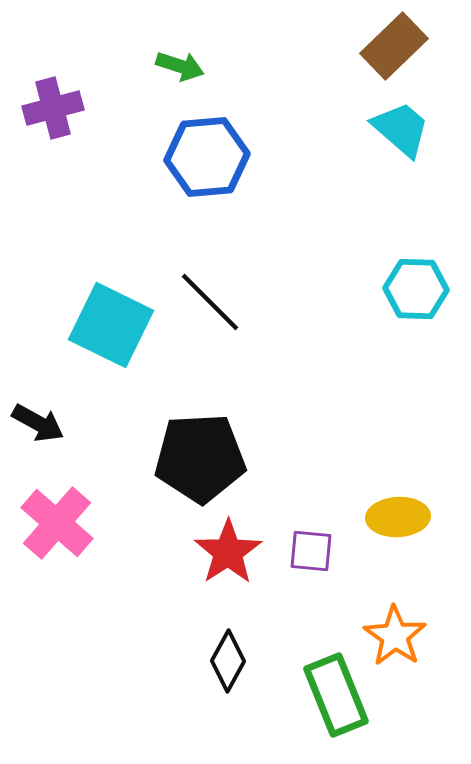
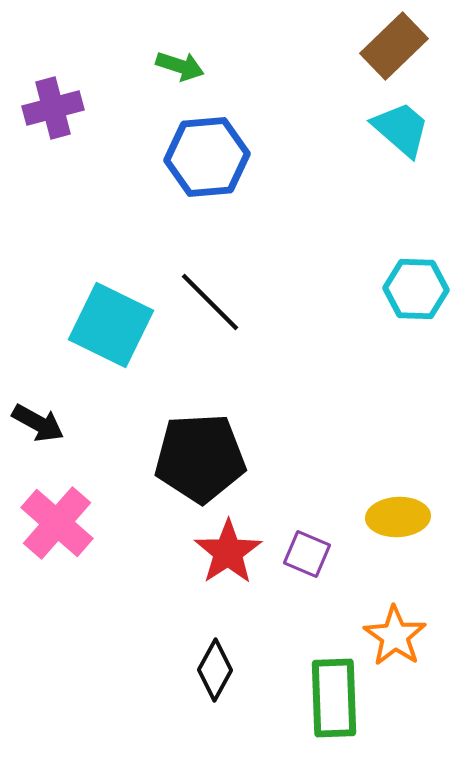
purple square: moved 4 px left, 3 px down; rotated 18 degrees clockwise
black diamond: moved 13 px left, 9 px down
green rectangle: moved 2 px left, 3 px down; rotated 20 degrees clockwise
